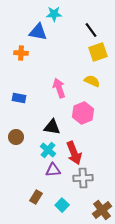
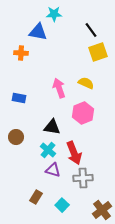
yellow semicircle: moved 6 px left, 2 px down
purple triangle: rotated 21 degrees clockwise
